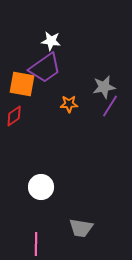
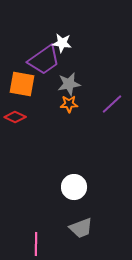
white star: moved 11 px right, 2 px down
purple trapezoid: moved 1 px left, 8 px up
gray star: moved 35 px left, 3 px up
purple line: moved 2 px right, 2 px up; rotated 15 degrees clockwise
red diamond: moved 1 px right, 1 px down; rotated 60 degrees clockwise
white circle: moved 33 px right
gray trapezoid: rotated 30 degrees counterclockwise
